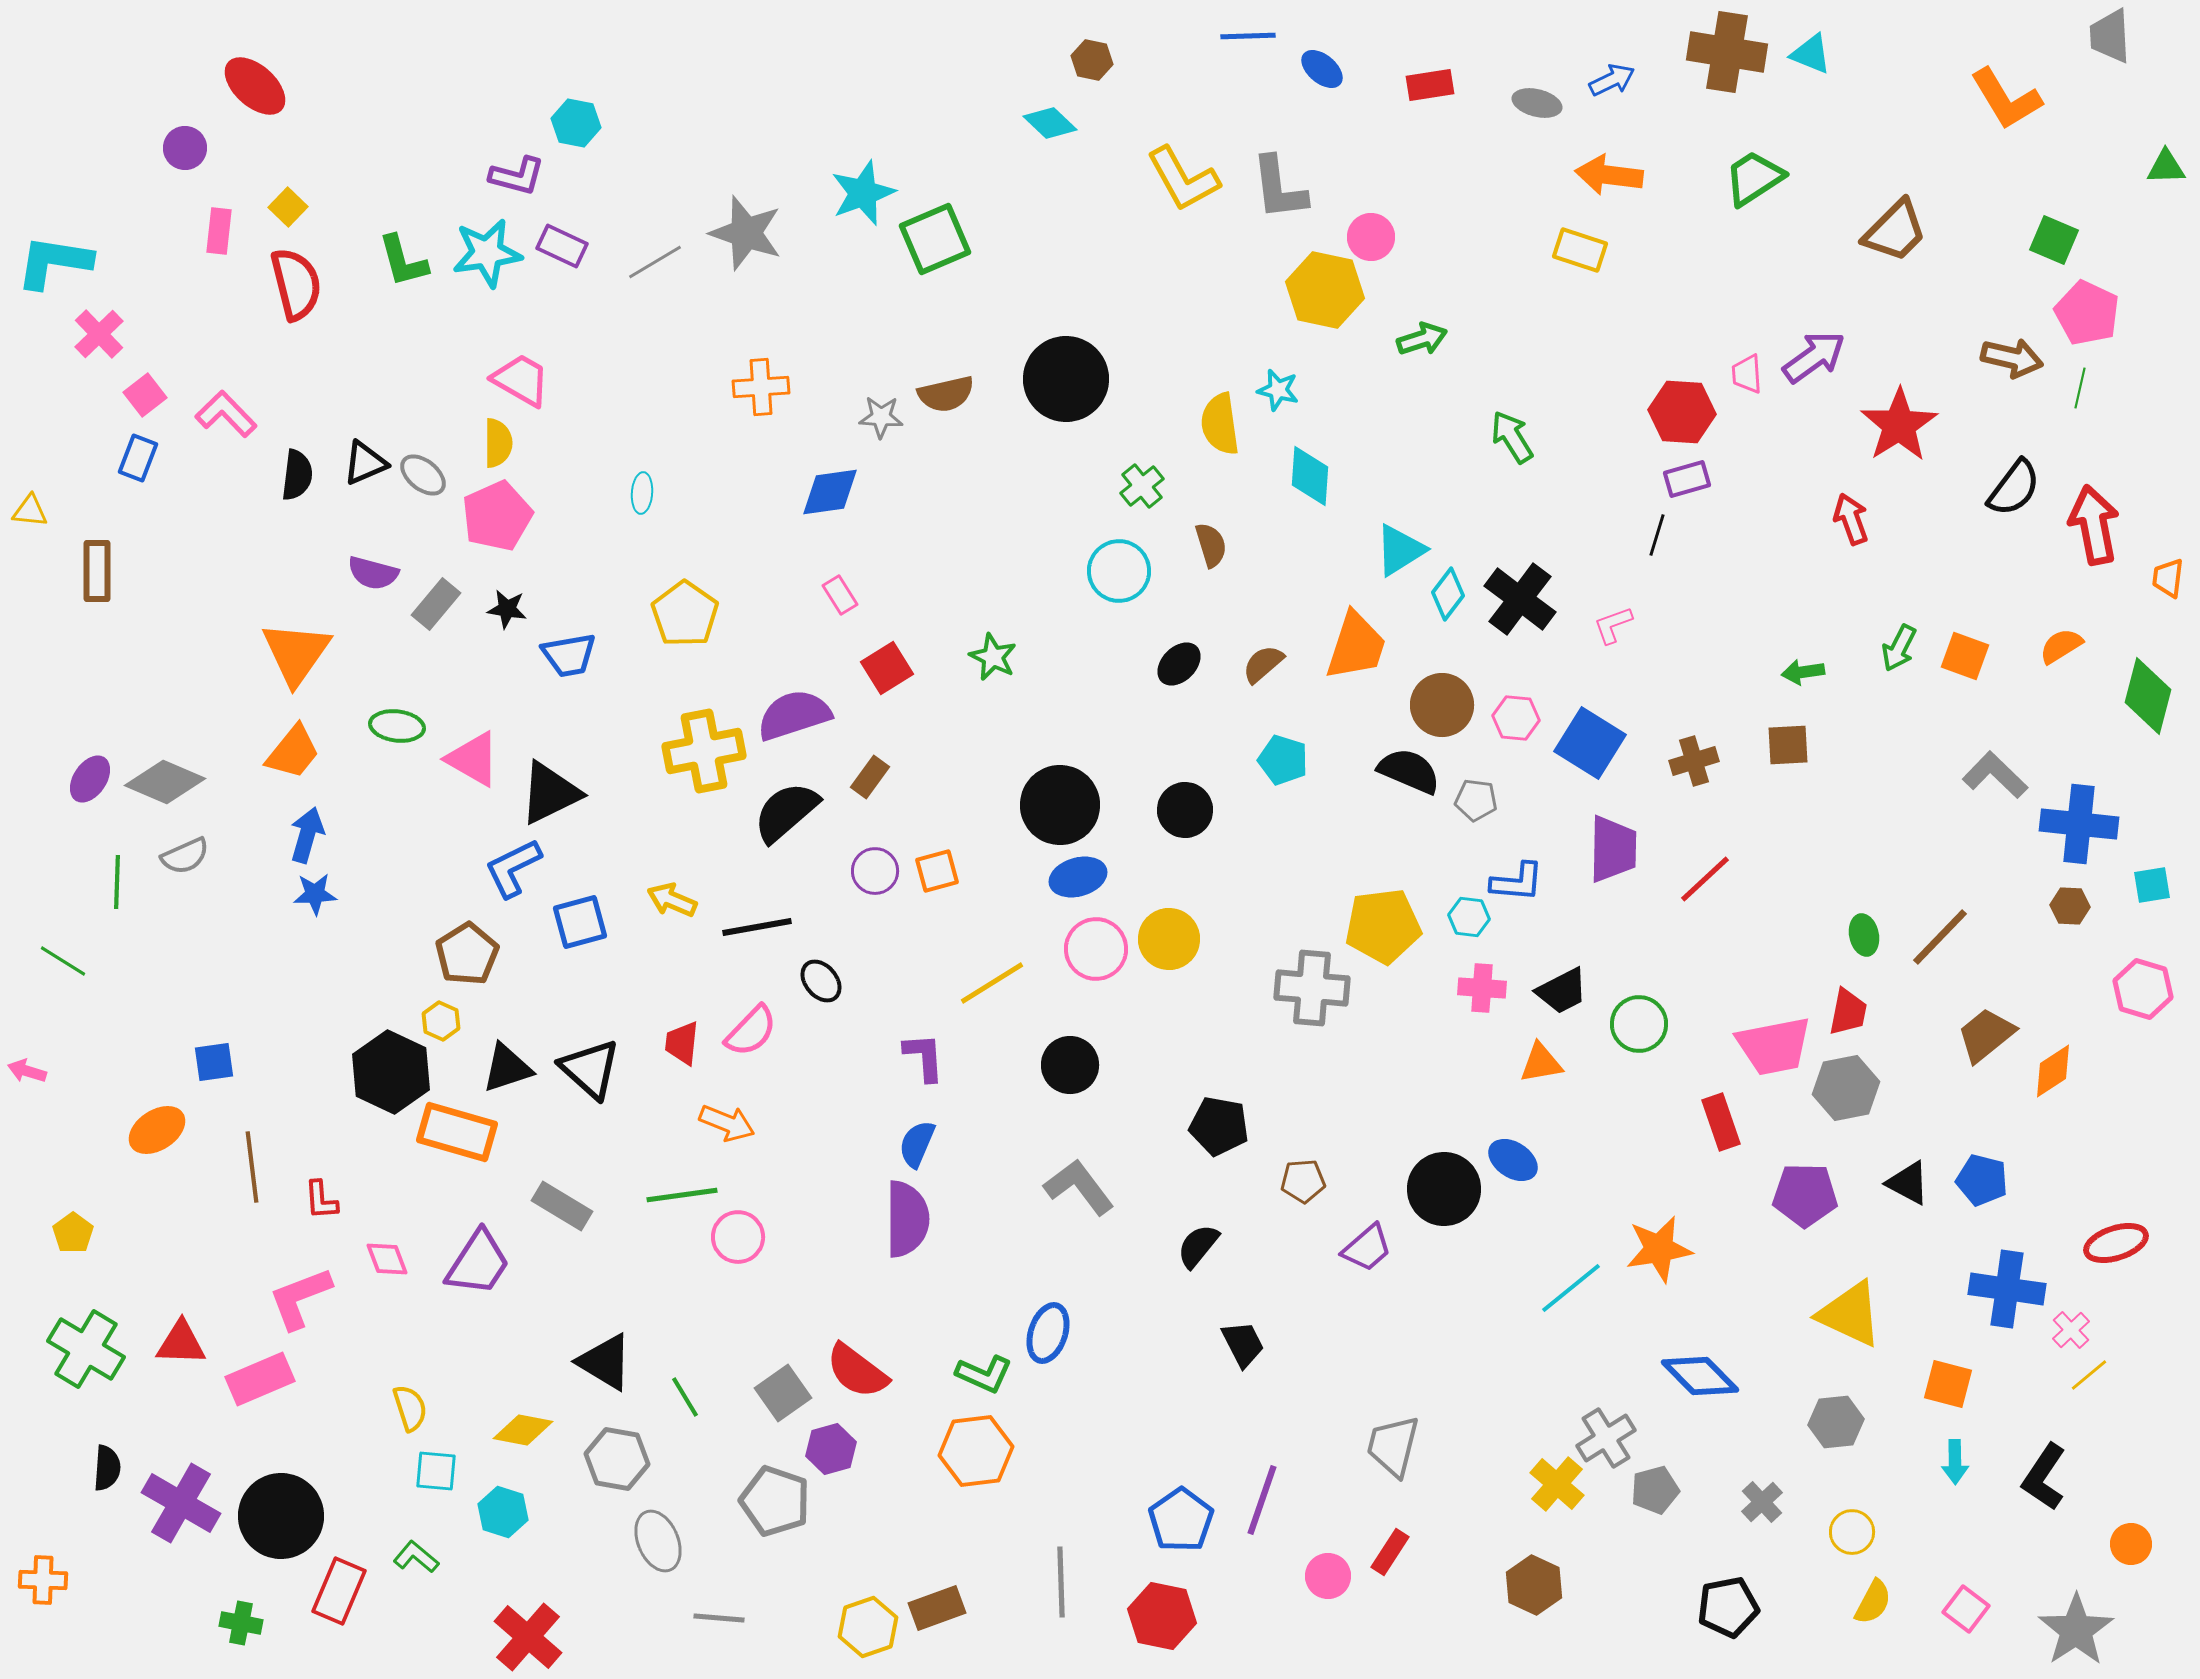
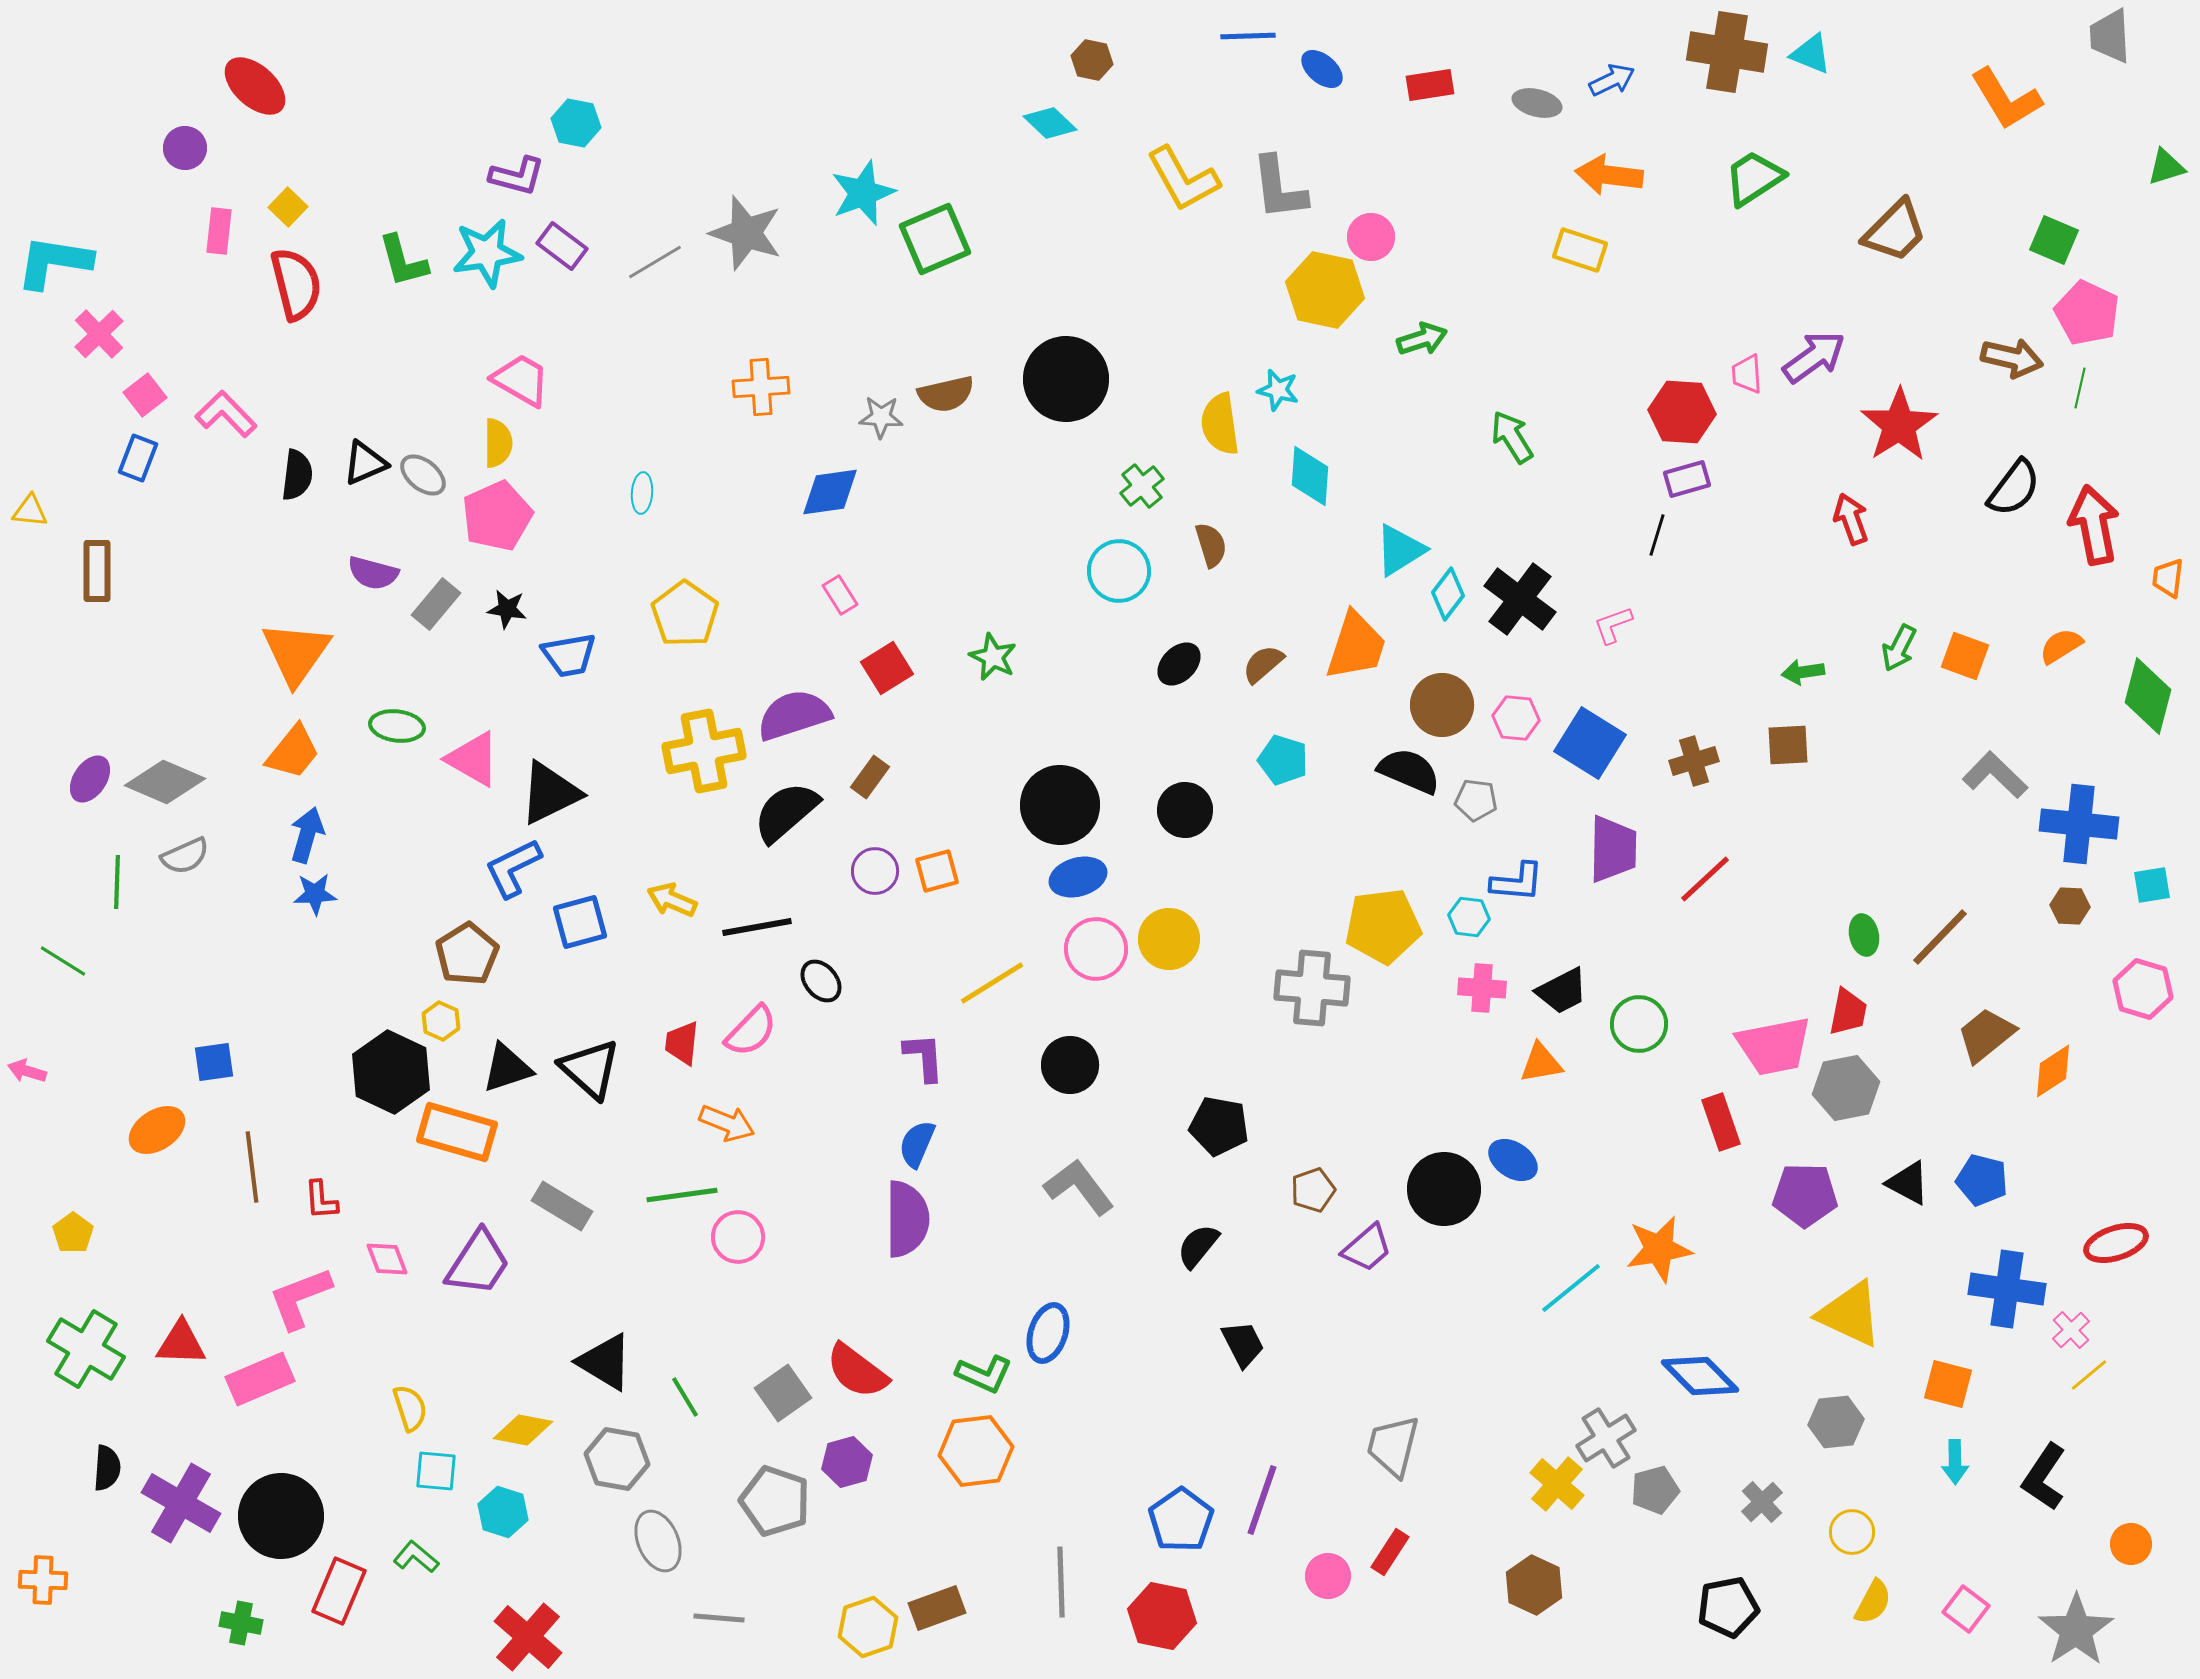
green triangle at (2166, 167): rotated 15 degrees counterclockwise
purple rectangle at (562, 246): rotated 12 degrees clockwise
brown pentagon at (1303, 1181): moved 10 px right, 9 px down; rotated 15 degrees counterclockwise
purple hexagon at (831, 1449): moved 16 px right, 13 px down
